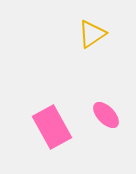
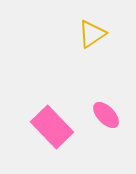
pink rectangle: rotated 15 degrees counterclockwise
